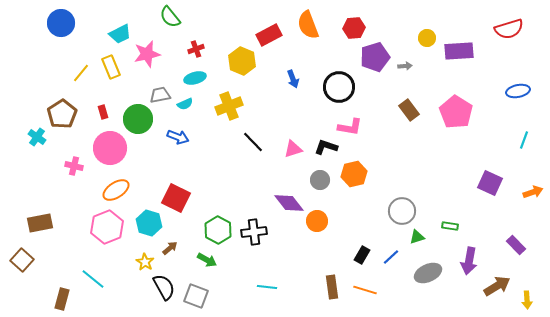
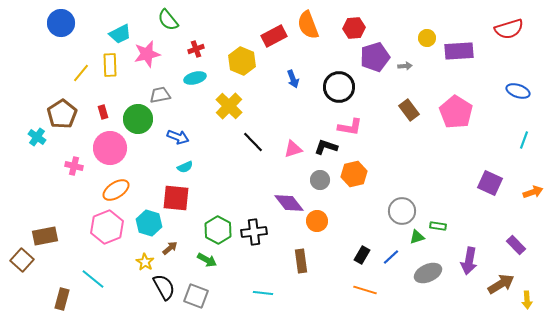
green semicircle at (170, 17): moved 2 px left, 3 px down
red rectangle at (269, 35): moved 5 px right, 1 px down
yellow rectangle at (111, 67): moved 1 px left, 2 px up; rotated 20 degrees clockwise
blue ellipse at (518, 91): rotated 30 degrees clockwise
cyan semicircle at (185, 104): moved 63 px down
yellow cross at (229, 106): rotated 24 degrees counterclockwise
red square at (176, 198): rotated 20 degrees counterclockwise
brown rectangle at (40, 223): moved 5 px right, 13 px down
green rectangle at (450, 226): moved 12 px left
brown arrow at (497, 286): moved 4 px right, 2 px up
cyan line at (267, 287): moved 4 px left, 6 px down
brown rectangle at (332, 287): moved 31 px left, 26 px up
